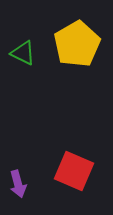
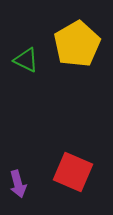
green triangle: moved 3 px right, 7 px down
red square: moved 1 px left, 1 px down
